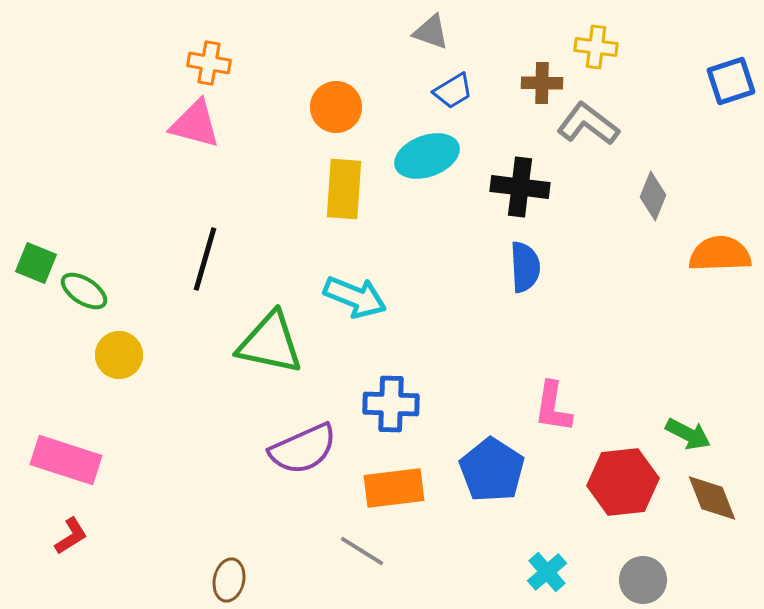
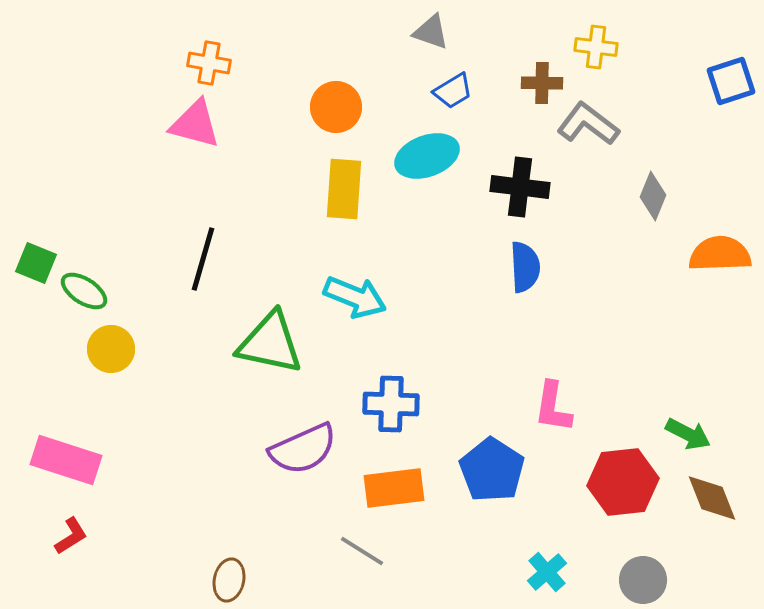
black line: moved 2 px left
yellow circle: moved 8 px left, 6 px up
